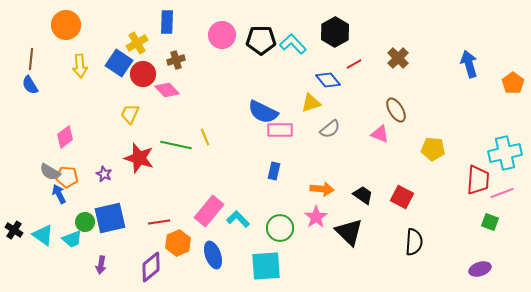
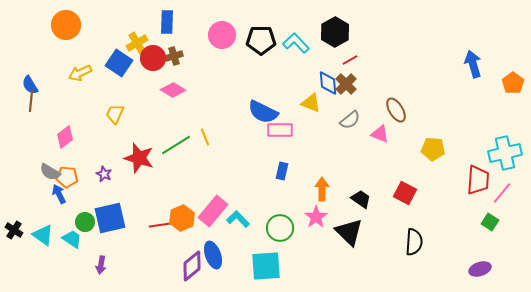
cyan L-shape at (293, 44): moved 3 px right, 1 px up
brown cross at (398, 58): moved 52 px left, 26 px down
brown line at (31, 59): moved 42 px down
brown cross at (176, 60): moved 2 px left, 4 px up
red line at (354, 64): moved 4 px left, 4 px up
blue arrow at (469, 64): moved 4 px right
yellow arrow at (80, 66): moved 7 px down; rotated 70 degrees clockwise
red circle at (143, 74): moved 10 px right, 16 px up
blue diamond at (328, 80): moved 3 px down; rotated 35 degrees clockwise
pink diamond at (167, 90): moved 6 px right; rotated 15 degrees counterclockwise
yellow triangle at (311, 103): rotated 40 degrees clockwise
yellow trapezoid at (130, 114): moved 15 px left
gray semicircle at (330, 129): moved 20 px right, 9 px up
green line at (176, 145): rotated 44 degrees counterclockwise
blue rectangle at (274, 171): moved 8 px right
orange arrow at (322, 189): rotated 95 degrees counterclockwise
pink line at (502, 193): rotated 30 degrees counterclockwise
black trapezoid at (363, 195): moved 2 px left, 4 px down
red square at (402, 197): moved 3 px right, 4 px up
pink rectangle at (209, 211): moved 4 px right
red line at (159, 222): moved 1 px right, 3 px down
green square at (490, 222): rotated 12 degrees clockwise
cyan trapezoid at (72, 239): rotated 125 degrees counterclockwise
orange hexagon at (178, 243): moved 4 px right, 25 px up
purple diamond at (151, 267): moved 41 px right, 1 px up
